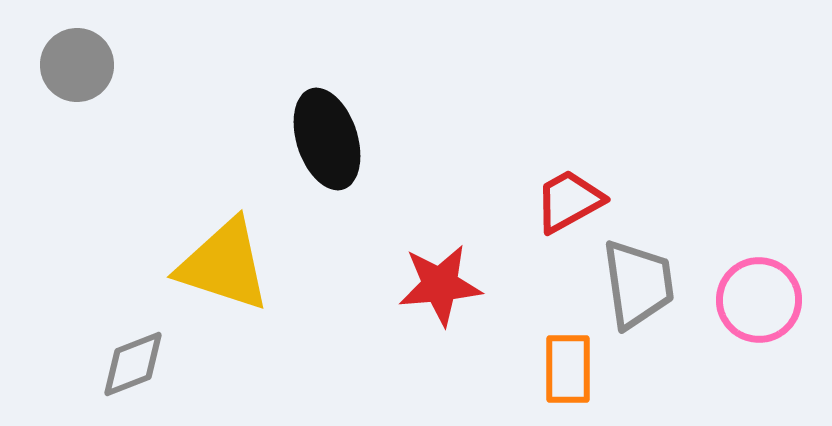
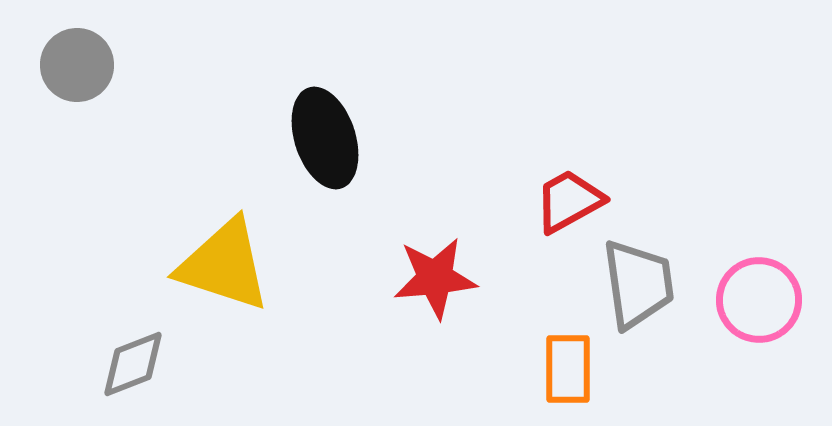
black ellipse: moved 2 px left, 1 px up
red star: moved 5 px left, 7 px up
